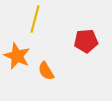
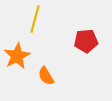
orange star: rotated 20 degrees clockwise
orange semicircle: moved 5 px down
